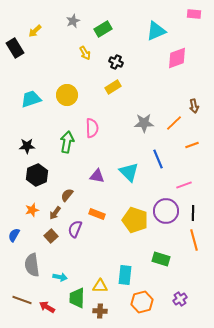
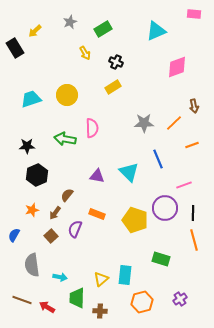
gray star at (73, 21): moved 3 px left, 1 px down
pink diamond at (177, 58): moved 9 px down
green arrow at (67, 142): moved 2 px left, 3 px up; rotated 90 degrees counterclockwise
purple circle at (166, 211): moved 1 px left, 3 px up
yellow triangle at (100, 286): moved 1 px right, 7 px up; rotated 42 degrees counterclockwise
